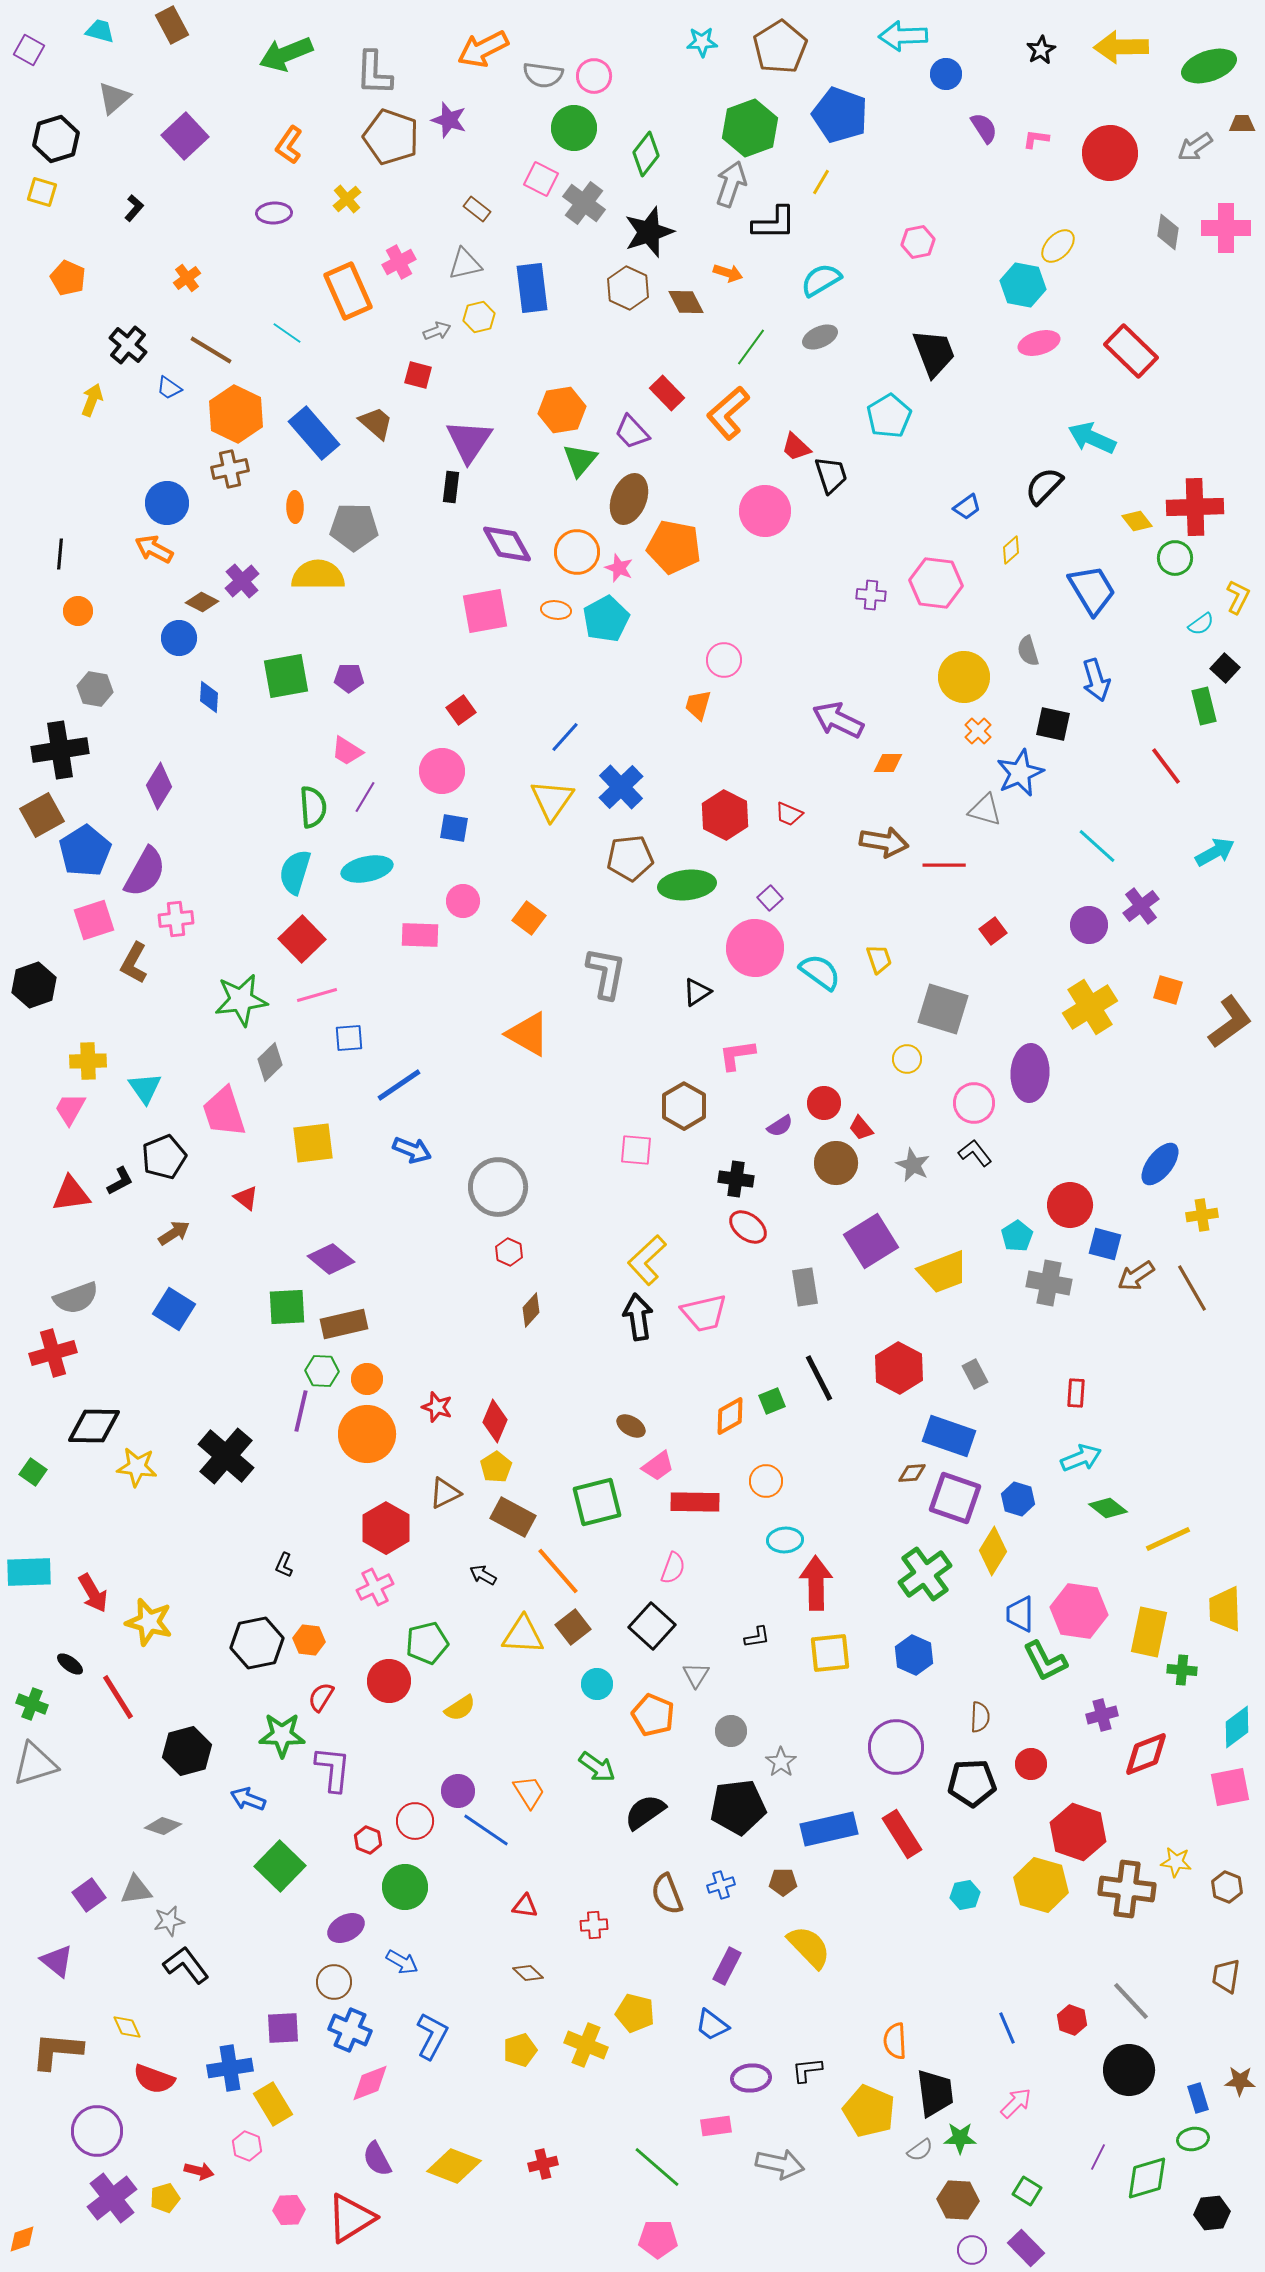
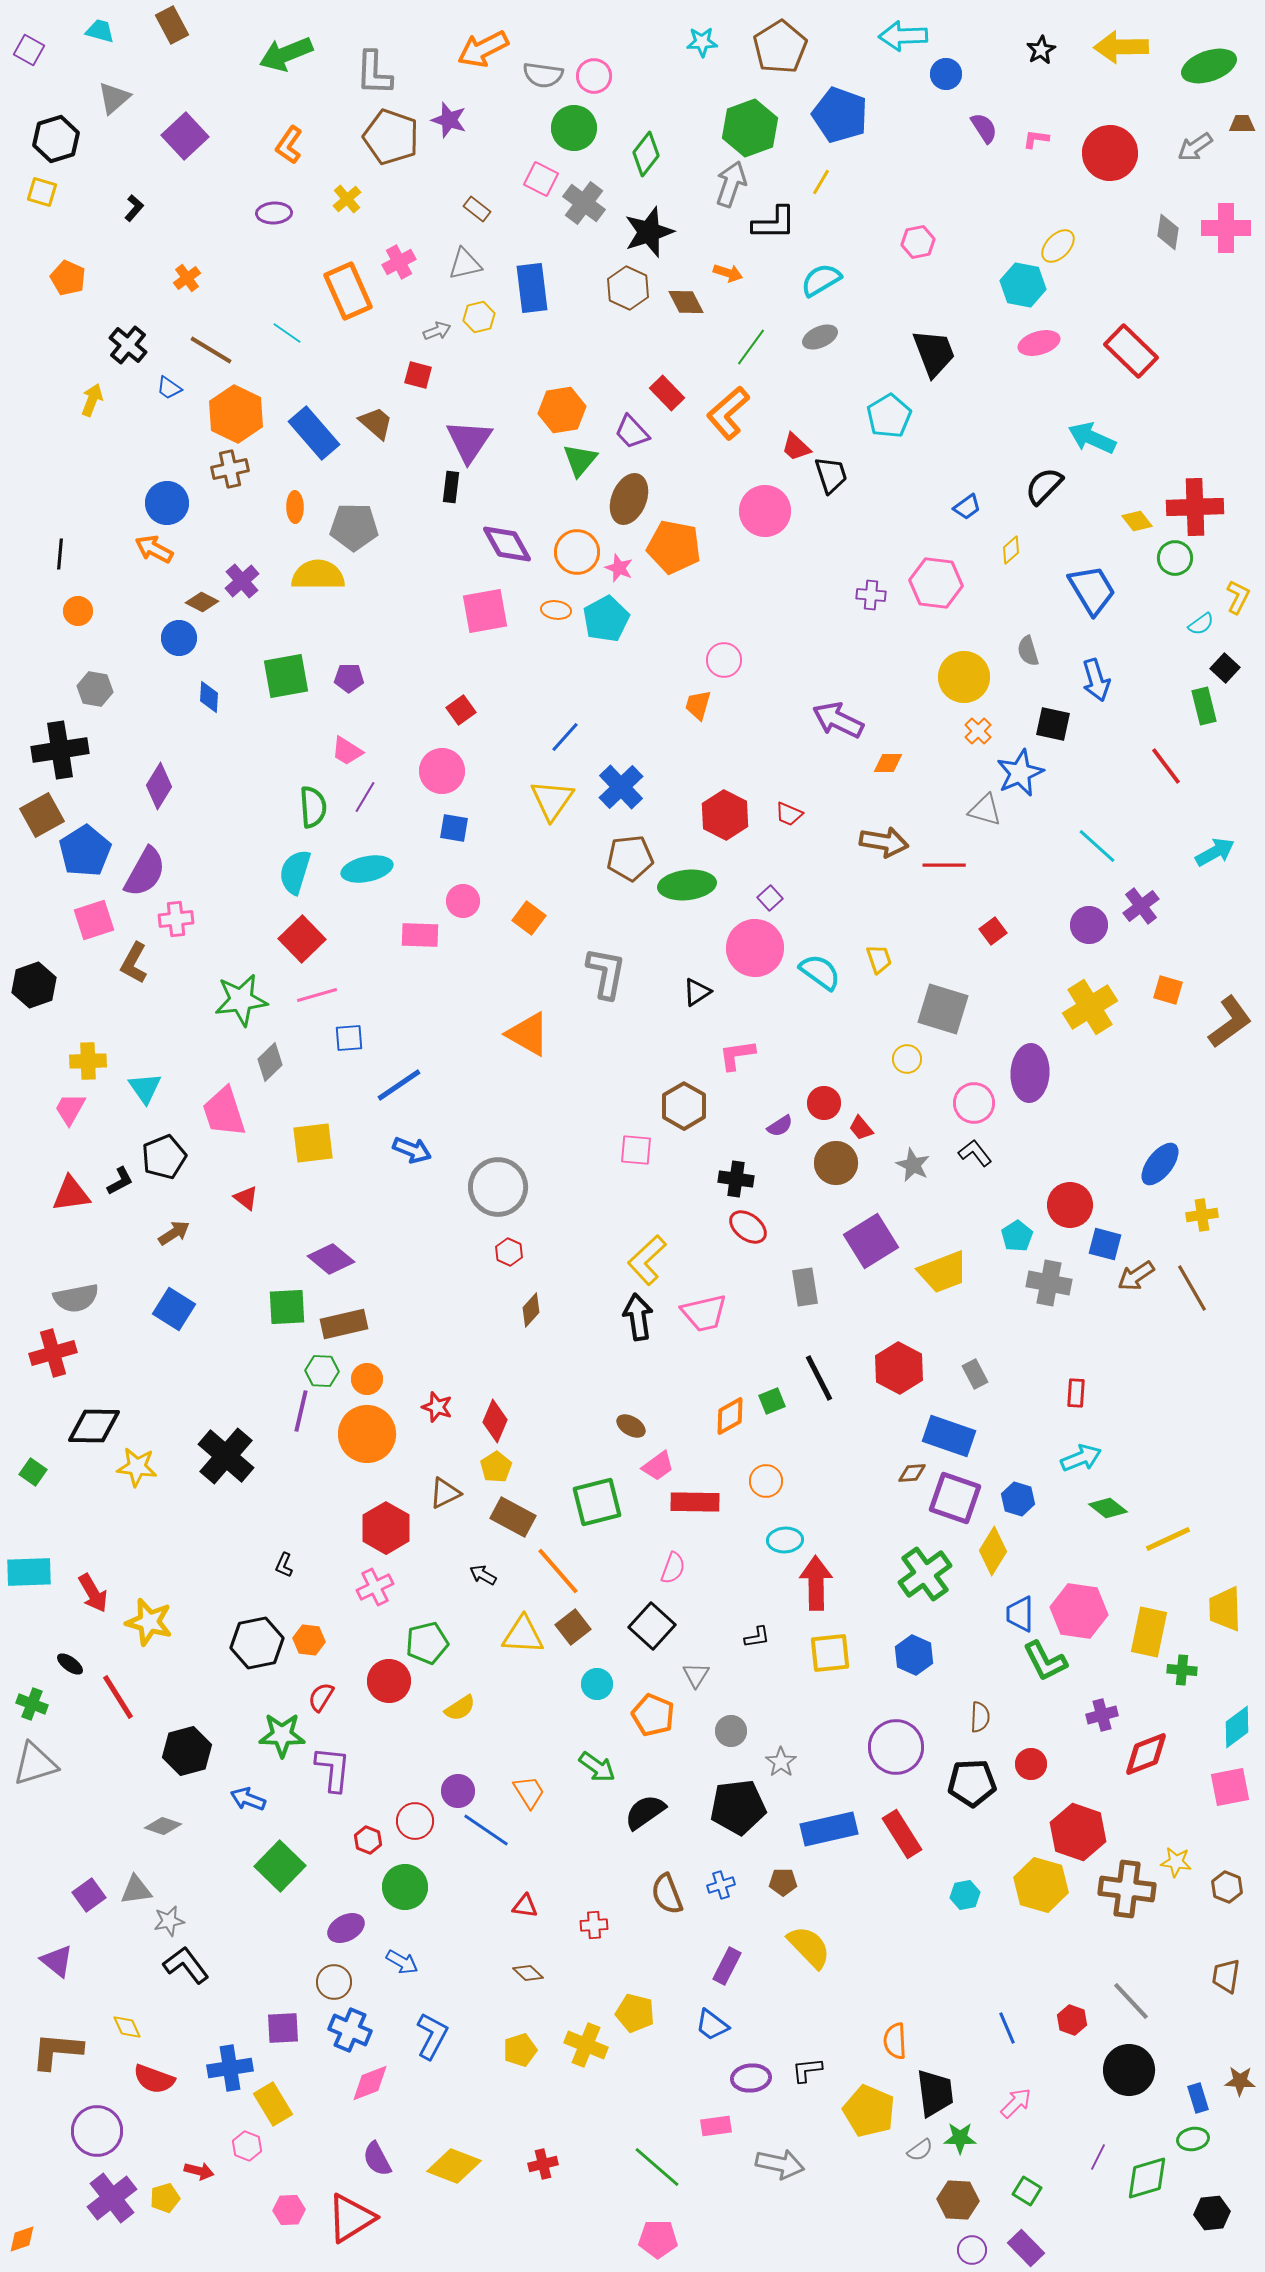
gray semicircle at (76, 1298): rotated 9 degrees clockwise
